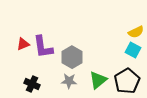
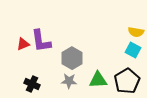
yellow semicircle: rotated 35 degrees clockwise
purple L-shape: moved 2 px left, 6 px up
gray hexagon: moved 1 px down
green triangle: rotated 36 degrees clockwise
